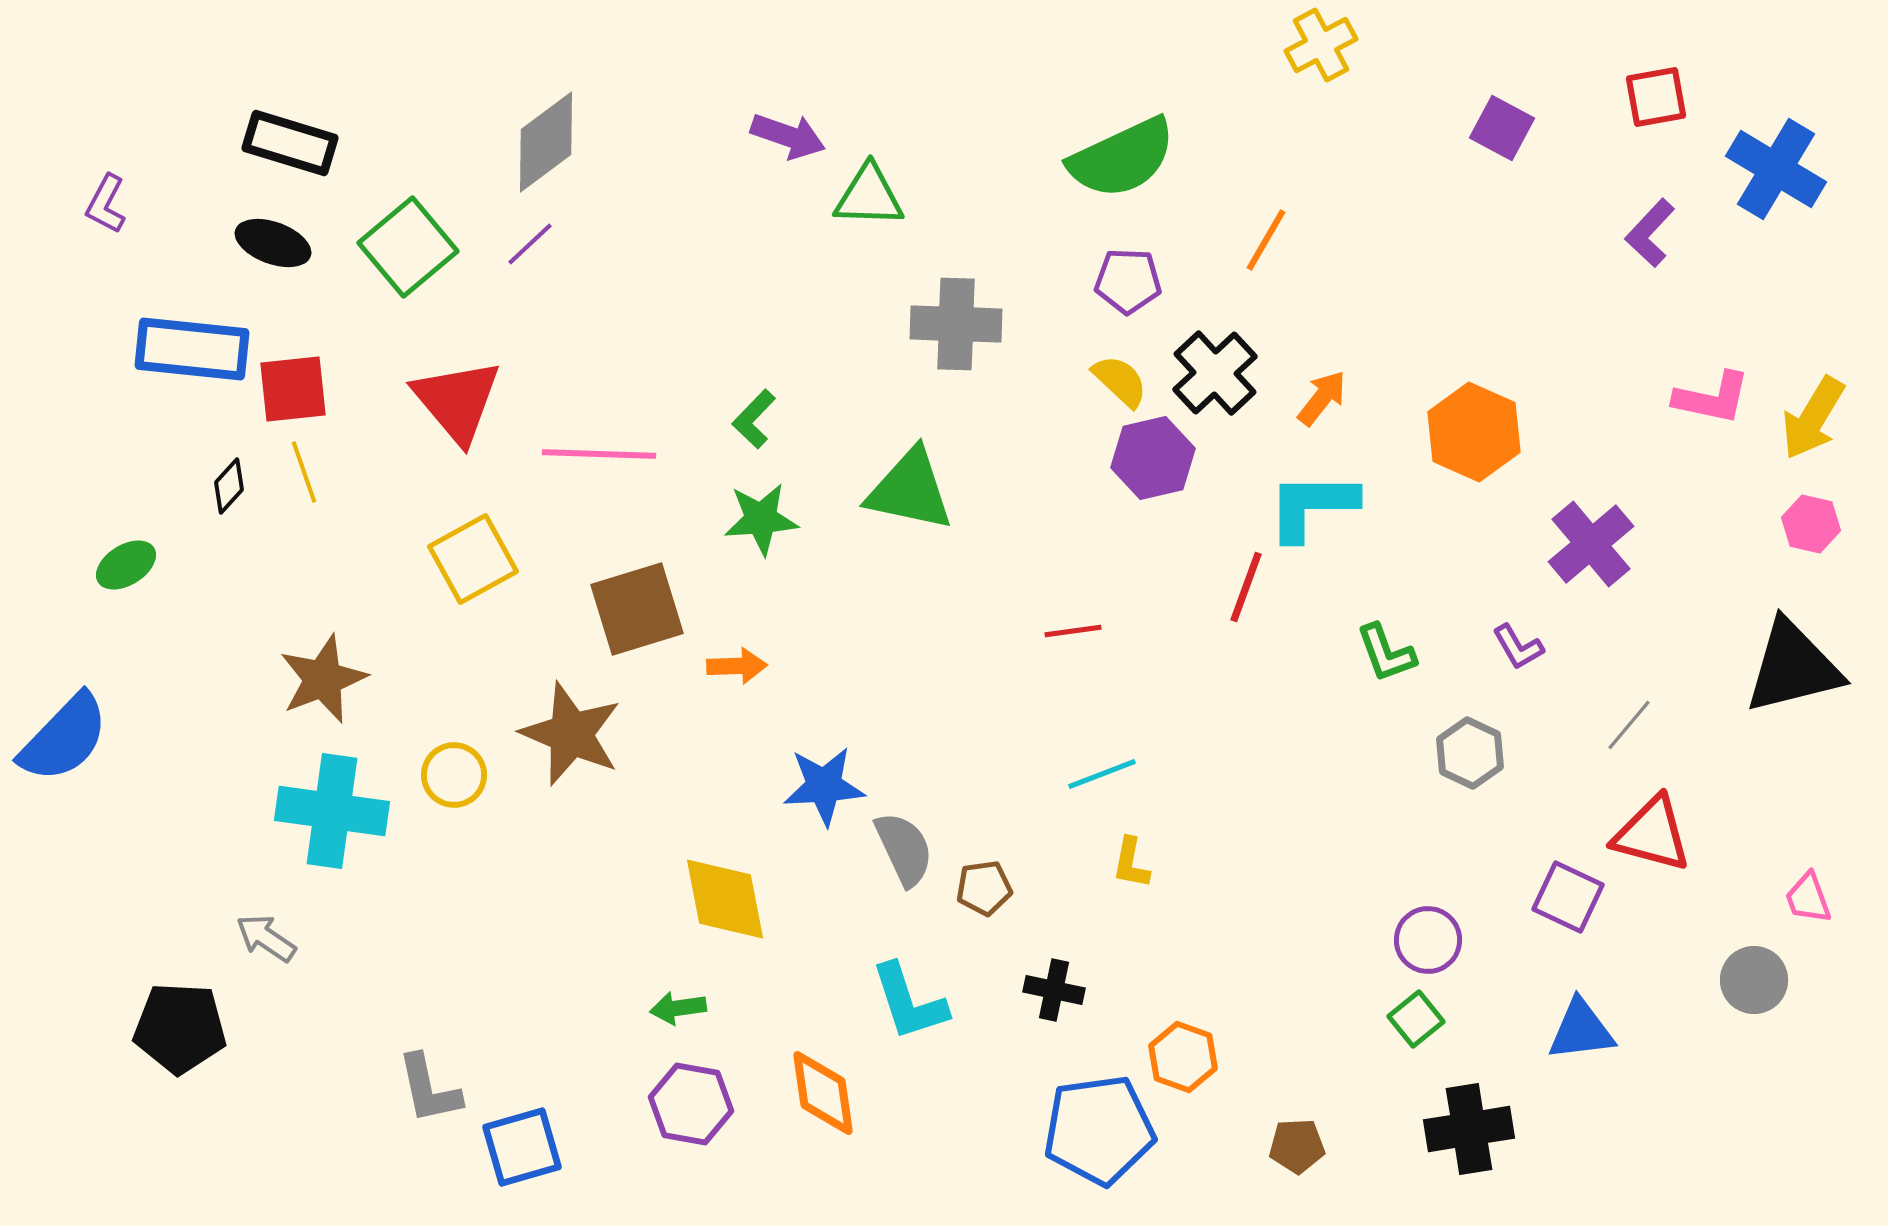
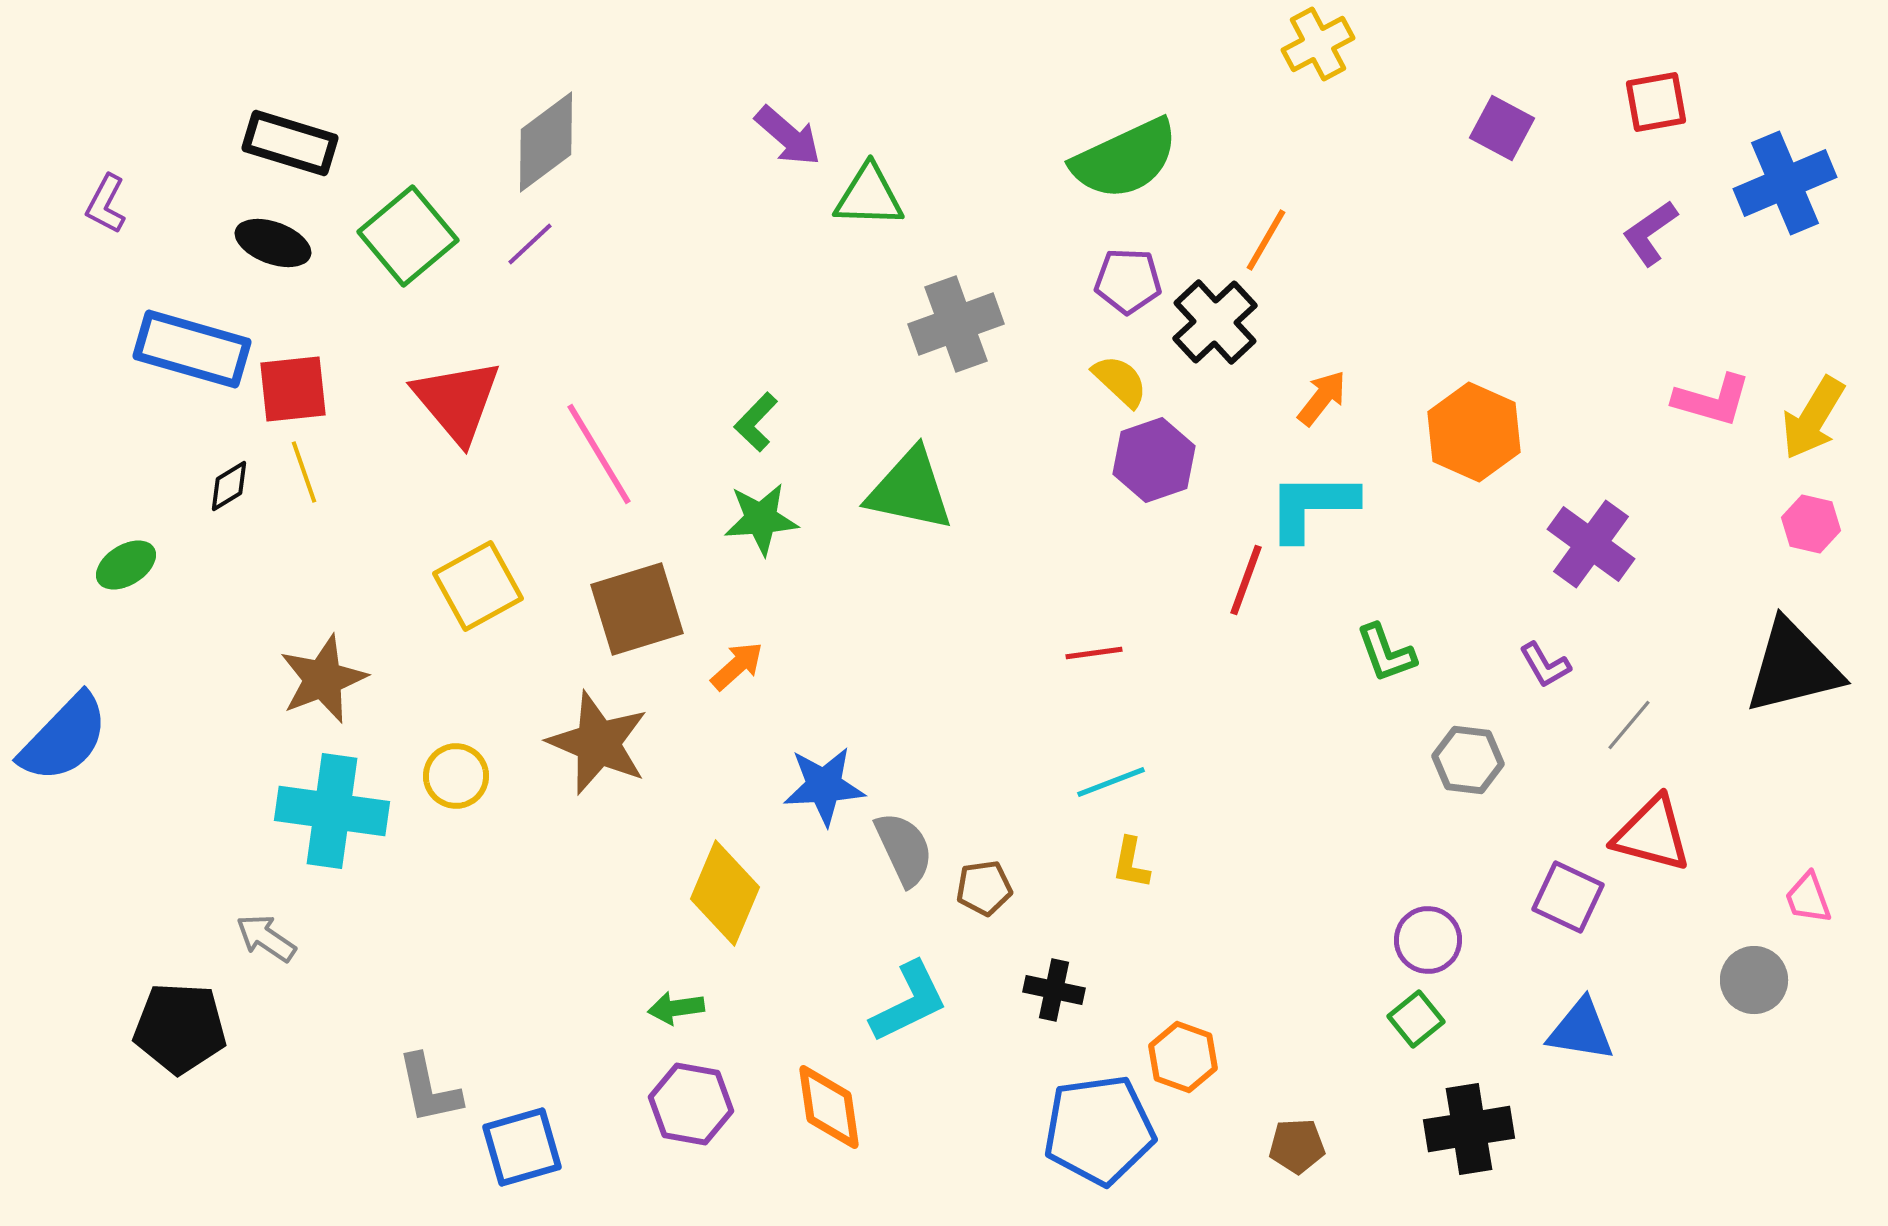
yellow cross at (1321, 45): moved 3 px left, 1 px up
red square at (1656, 97): moved 5 px down
purple arrow at (788, 136): rotated 22 degrees clockwise
green semicircle at (1122, 158): moved 3 px right, 1 px down
blue cross at (1776, 169): moved 9 px right, 14 px down; rotated 36 degrees clockwise
purple L-shape at (1650, 233): rotated 12 degrees clockwise
green square at (408, 247): moved 11 px up
gray cross at (956, 324): rotated 22 degrees counterclockwise
blue rectangle at (192, 349): rotated 10 degrees clockwise
black cross at (1215, 373): moved 51 px up
pink L-shape at (1712, 398): moved 2 px down; rotated 4 degrees clockwise
green L-shape at (754, 419): moved 2 px right, 3 px down
pink line at (599, 454): rotated 57 degrees clockwise
purple hexagon at (1153, 458): moved 1 px right, 2 px down; rotated 6 degrees counterclockwise
black diamond at (229, 486): rotated 16 degrees clockwise
purple cross at (1591, 544): rotated 14 degrees counterclockwise
yellow square at (473, 559): moved 5 px right, 27 px down
red line at (1246, 587): moved 7 px up
red line at (1073, 631): moved 21 px right, 22 px down
purple L-shape at (1518, 647): moved 27 px right, 18 px down
orange arrow at (737, 666): rotated 40 degrees counterclockwise
brown star at (571, 734): moved 27 px right, 9 px down
gray hexagon at (1470, 753): moved 2 px left, 7 px down; rotated 18 degrees counterclockwise
cyan line at (1102, 774): moved 9 px right, 8 px down
yellow circle at (454, 775): moved 2 px right, 1 px down
yellow diamond at (725, 899): moved 6 px up; rotated 34 degrees clockwise
cyan L-shape at (909, 1002): rotated 98 degrees counterclockwise
green arrow at (678, 1008): moved 2 px left
blue triangle at (1581, 1030): rotated 16 degrees clockwise
orange diamond at (823, 1093): moved 6 px right, 14 px down
